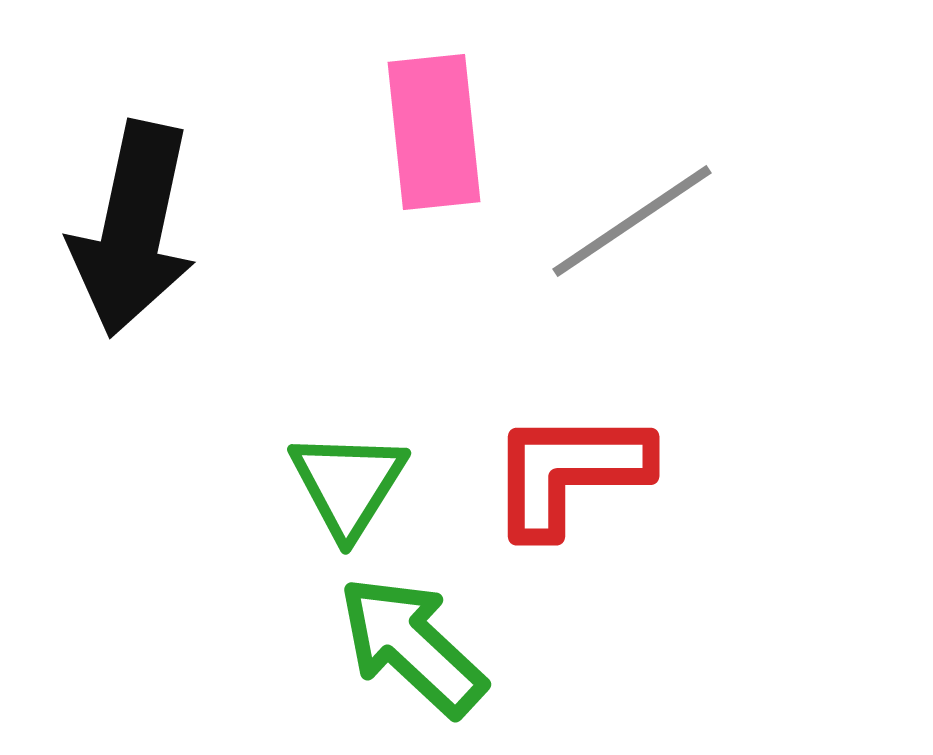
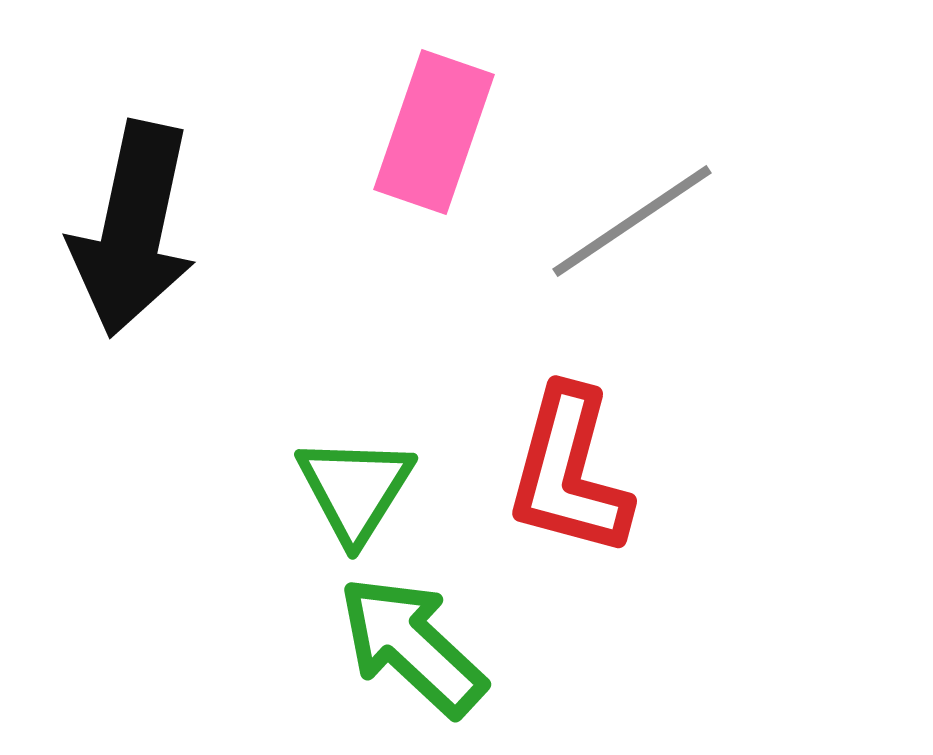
pink rectangle: rotated 25 degrees clockwise
red L-shape: rotated 75 degrees counterclockwise
green triangle: moved 7 px right, 5 px down
